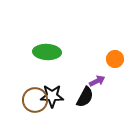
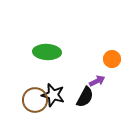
orange circle: moved 3 px left
black star: moved 1 px right, 1 px up; rotated 15 degrees clockwise
